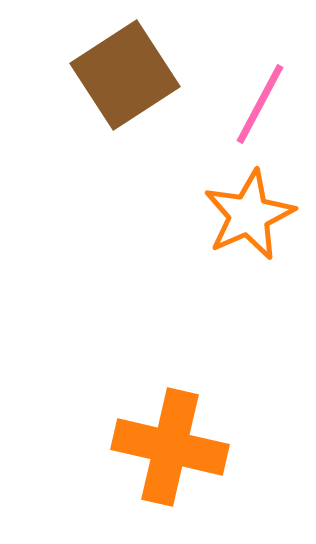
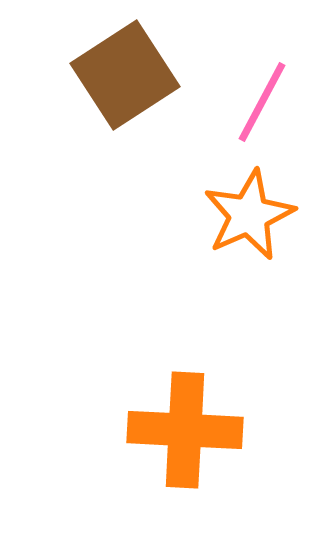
pink line: moved 2 px right, 2 px up
orange cross: moved 15 px right, 17 px up; rotated 10 degrees counterclockwise
